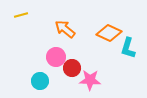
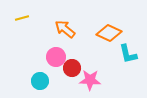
yellow line: moved 1 px right, 3 px down
cyan L-shape: moved 6 px down; rotated 30 degrees counterclockwise
